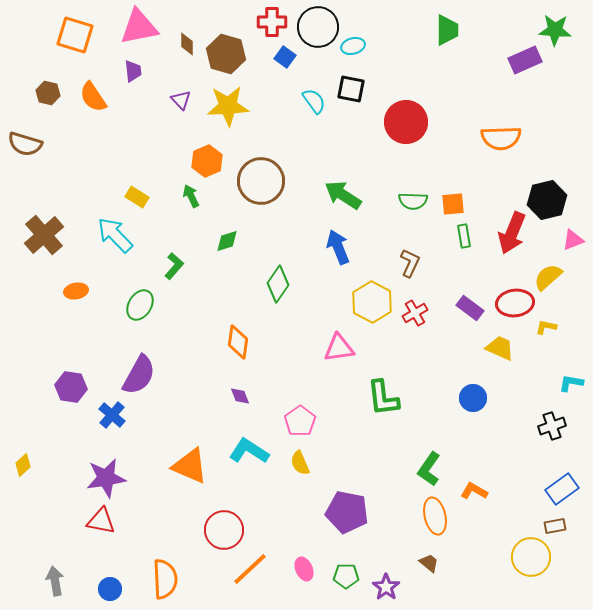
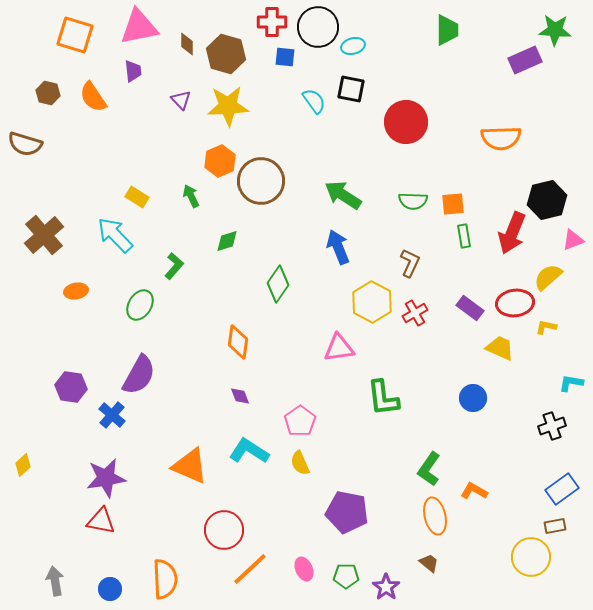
blue square at (285, 57): rotated 30 degrees counterclockwise
orange hexagon at (207, 161): moved 13 px right
